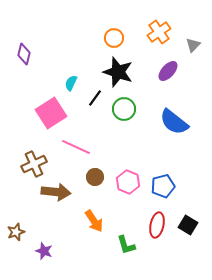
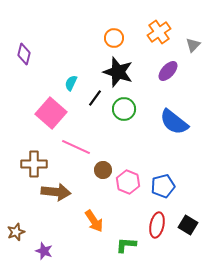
pink square: rotated 16 degrees counterclockwise
brown cross: rotated 25 degrees clockwise
brown circle: moved 8 px right, 7 px up
green L-shape: rotated 110 degrees clockwise
